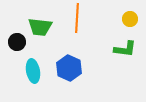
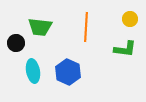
orange line: moved 9 px right, 9 px down
black circle: moved 1 px left, 1 px down
blue hexagon: moved 1 px left, 4 px down
